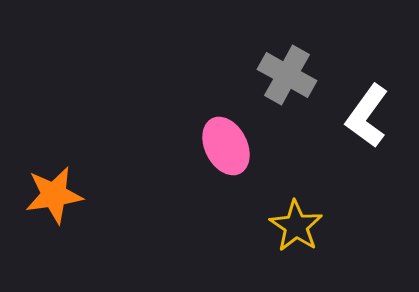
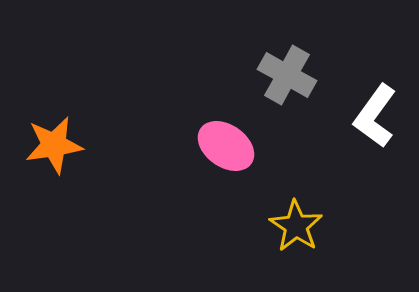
white L-shape: moved 8 px right
pink ellipse: rotated 28 degrees counterclockwise
orange star: moved 50 px up
